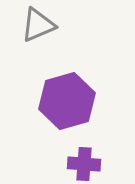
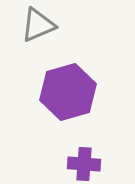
purple hexagon: moved 1 px right, 9 px up
